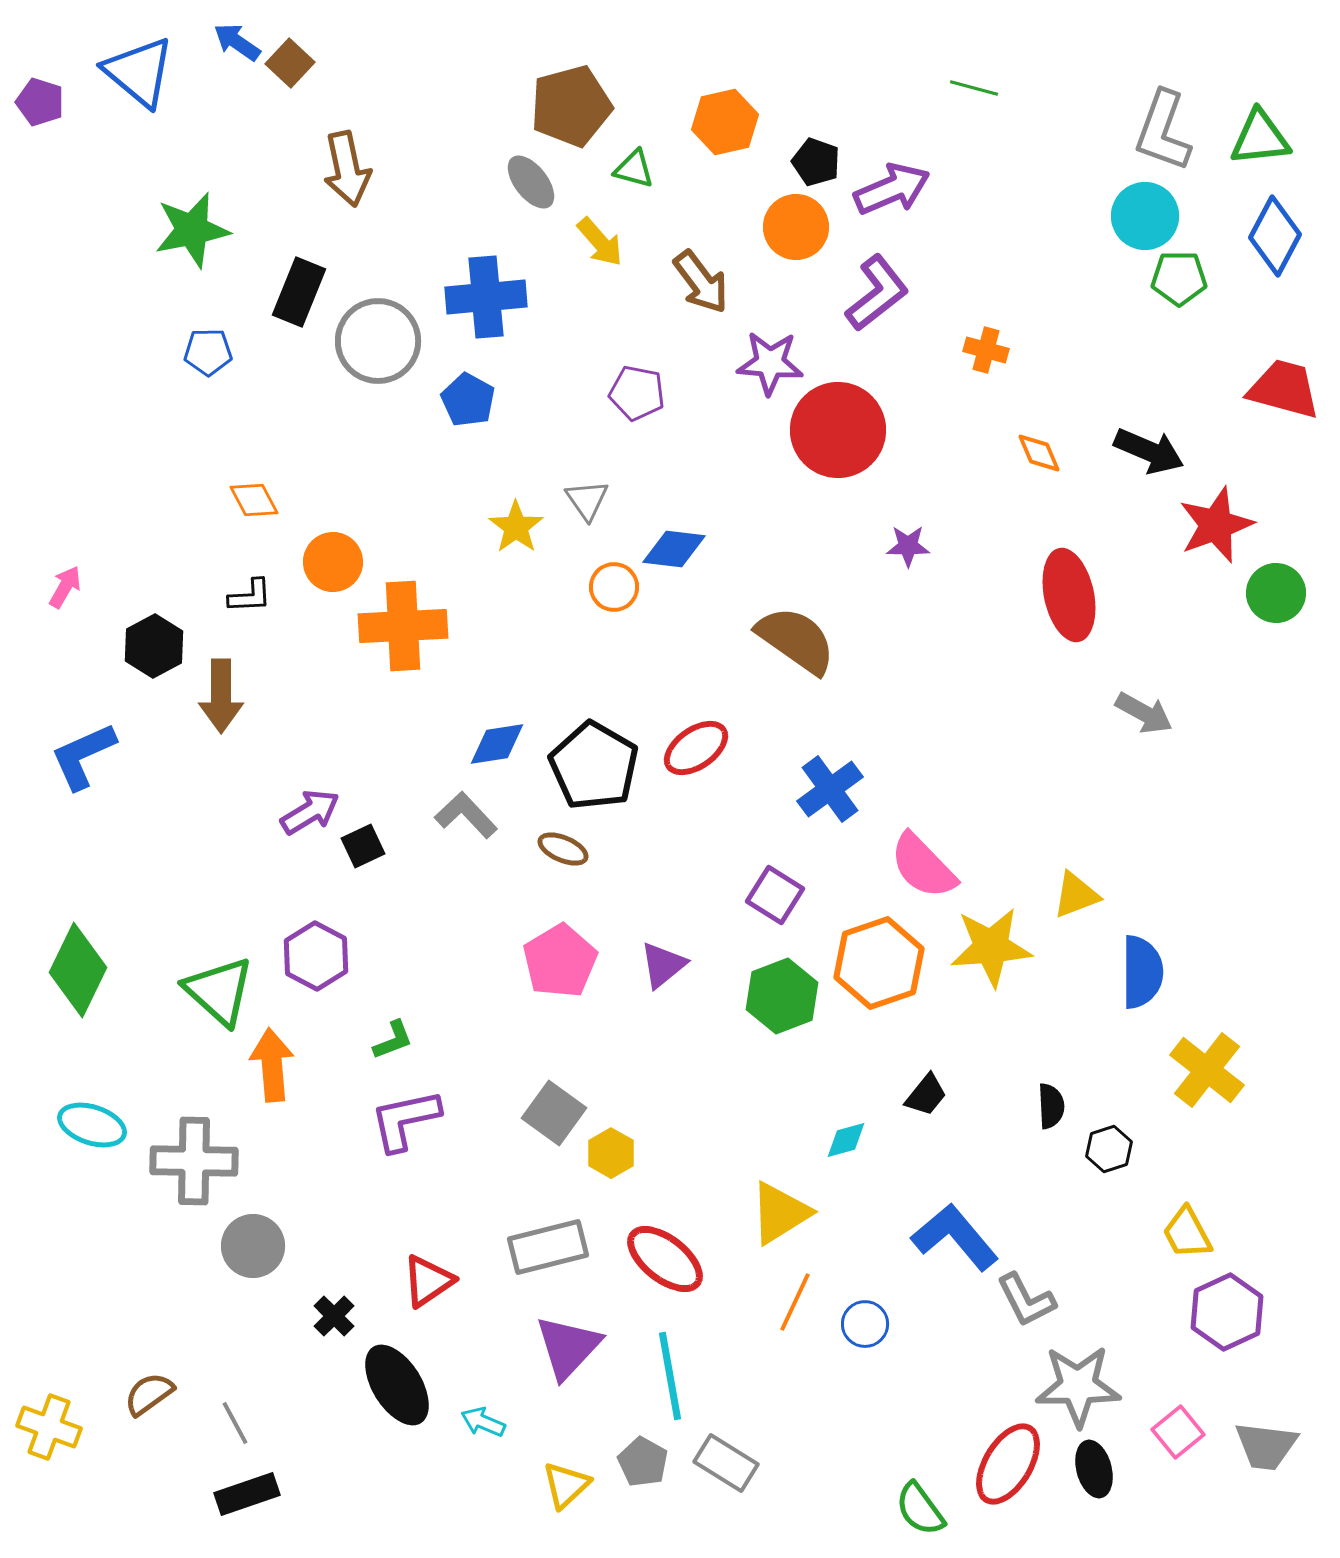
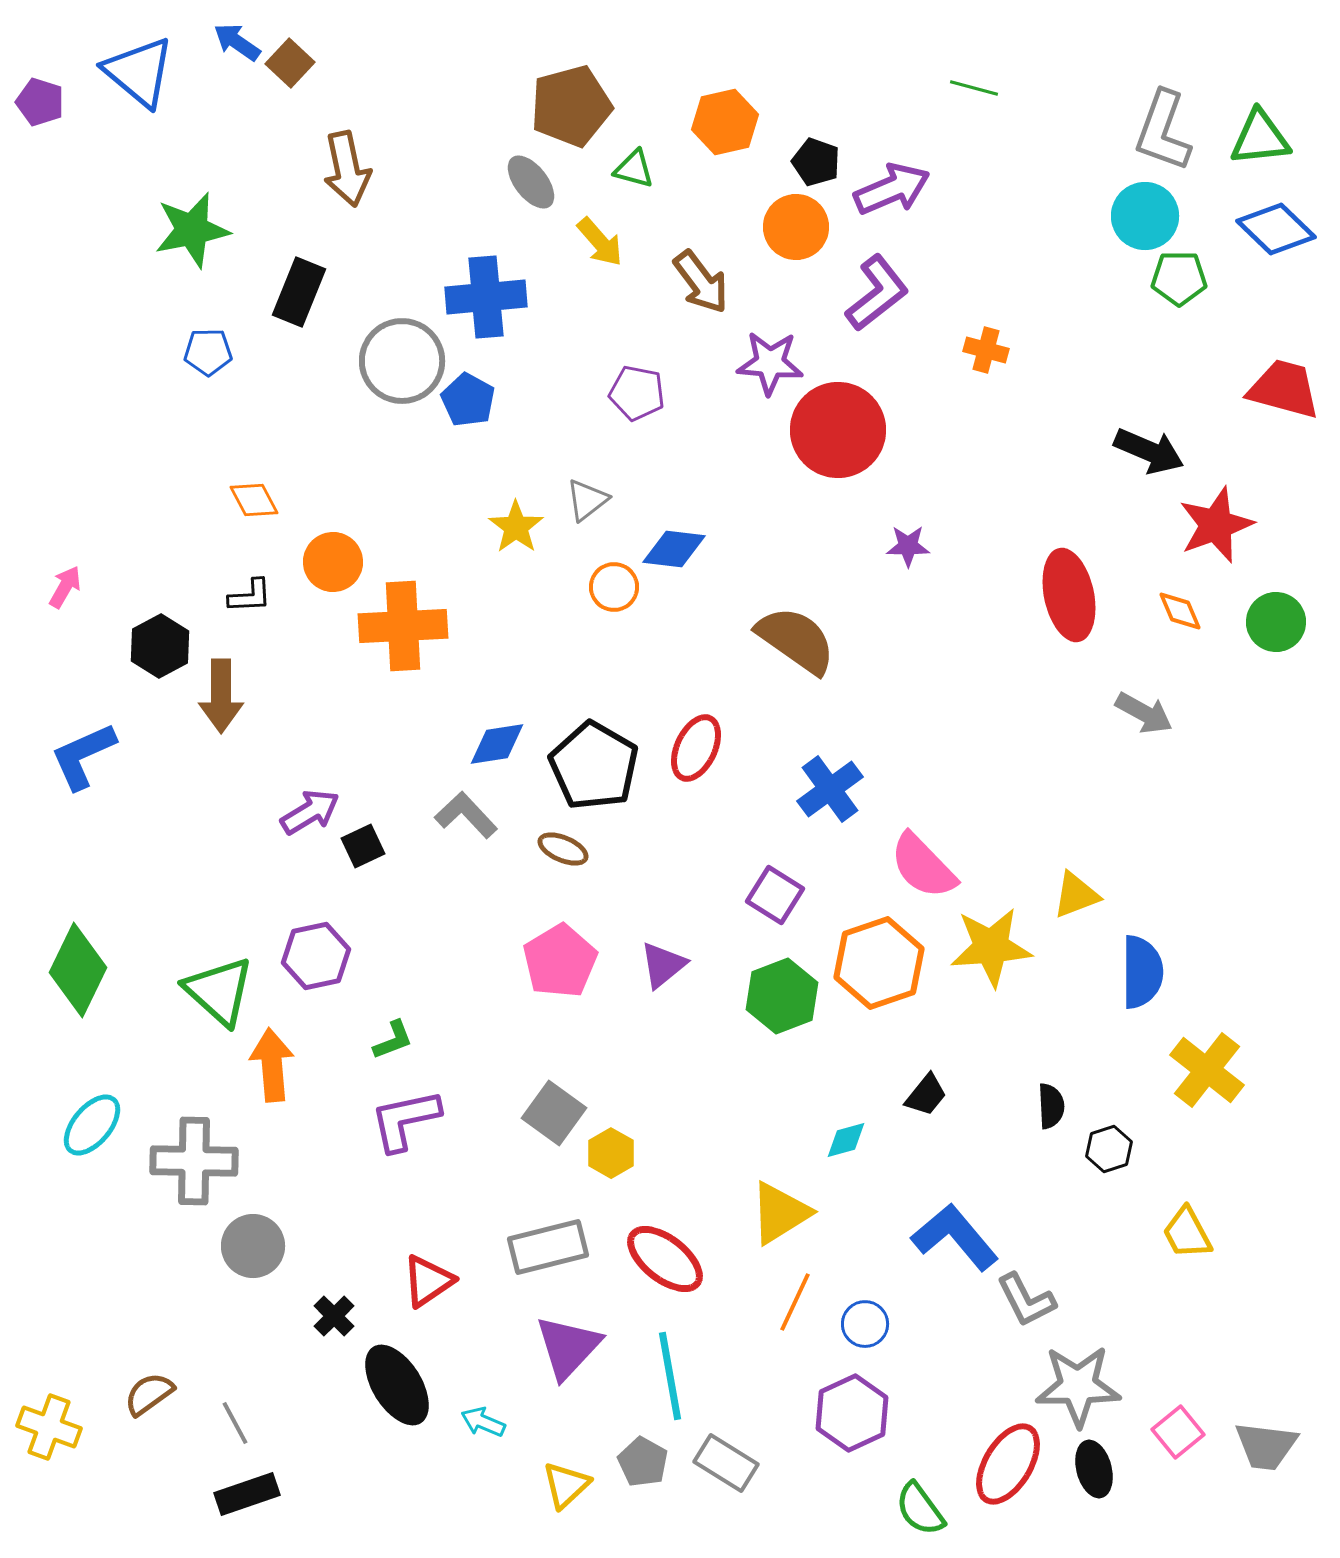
blue diamond at (1275, 236): moved 1 px right, 7 px up; rotated 74 degrees counterclockwise
gray circle at (378, 341): moved 24 px right, 20 px down
orange diamond at (1039, 453): moved 141 px right, 158 px down
gray triangle at (587, 500): rotated 27 degrees clockwise
green circle at (1276, 593): moved 29 px down
black hexagon at (154, 646): moved 6 px right
red ellipse at (696, 748): rotated 30 degrees counterclockwise
purple hexagon at (316, 956): rotated 20 degrees clockwise
cyan ellipse at (92, 1125): rotated 68 degrees counterclockwise
purple hexagon at (1227, 1312): moved 375 px left, 101 px down
